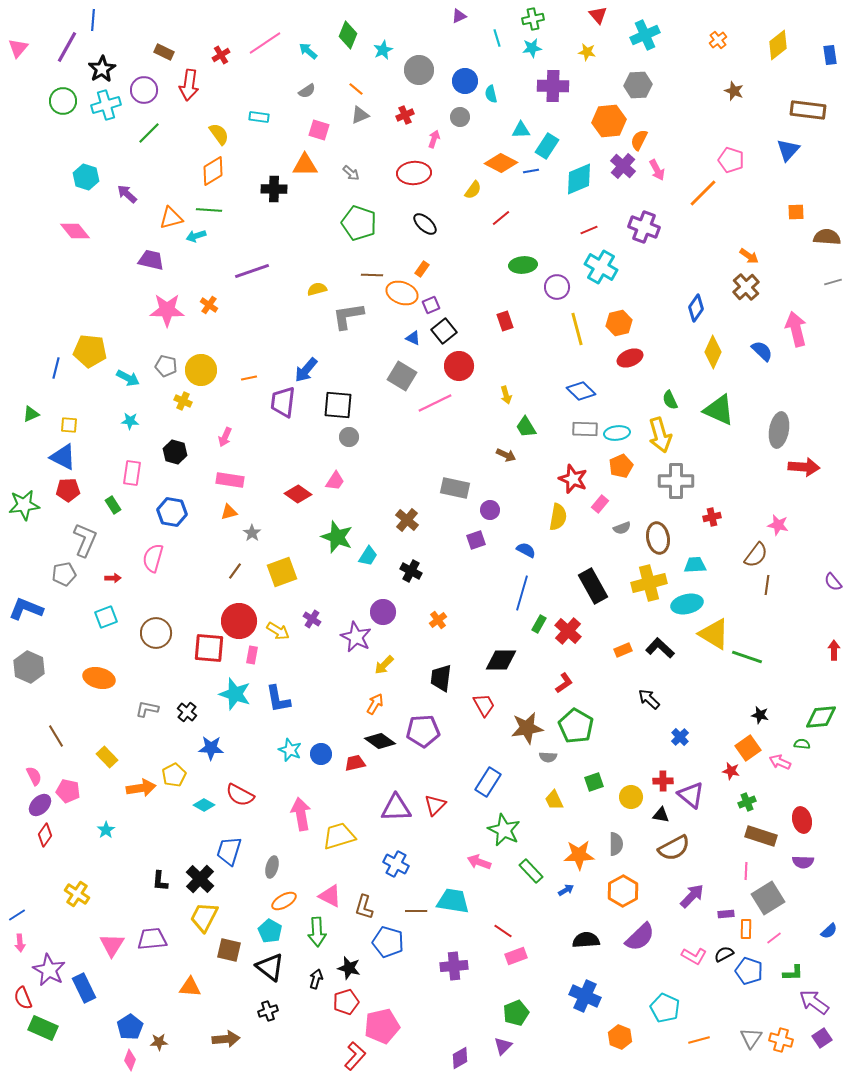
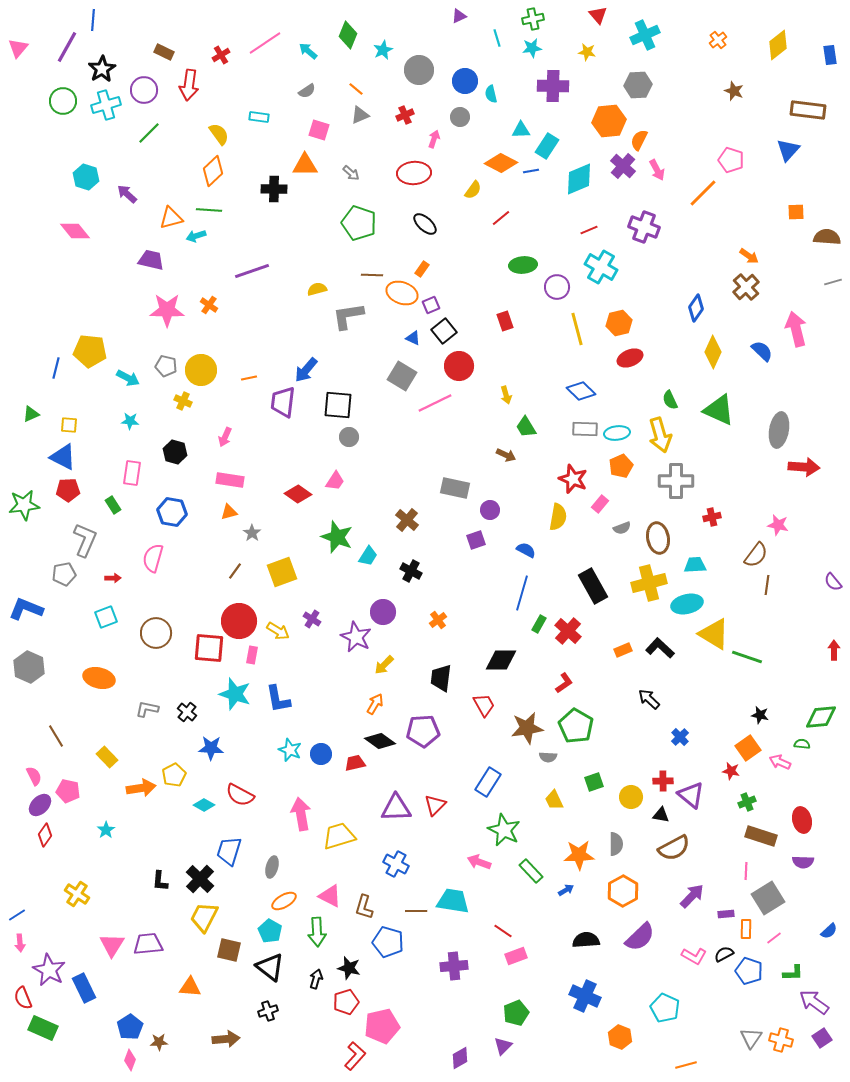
orange diamond at (213, 171): rotated 12 degrees counterclockwise
purple trapezoid at (152, 939): moved 4 px left, 5 px down
orange line at (699, 1040): moved 13 px left, 25 px down
